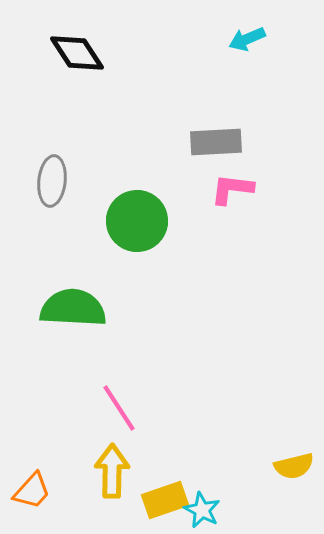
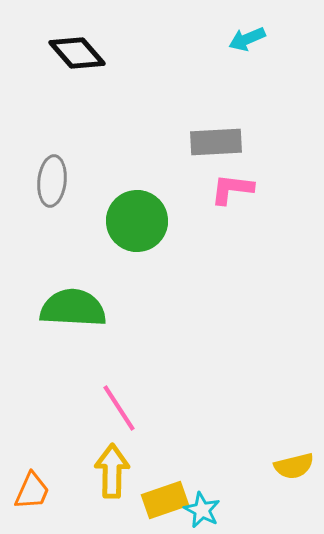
black diamond: rotated 8 degrees counterclockwise
orange trapezoid: rotated 18 degrees counterclockwise
